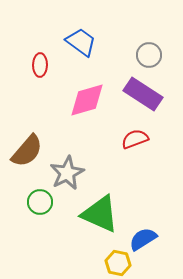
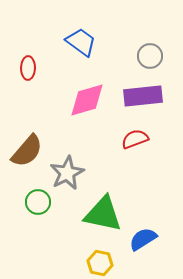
gray circle: moved 1 px right, 1 px down
red ellipse: moved 12 px left, 3 px down
purple rectangle: moved 2 px down; rotated 39 degrees counterclockwise
green circle: moved 2 px left
green triangle: moved 3 px right; rotated 12 degrees counterclockwise
yellow hexagon: moved 18 px left
